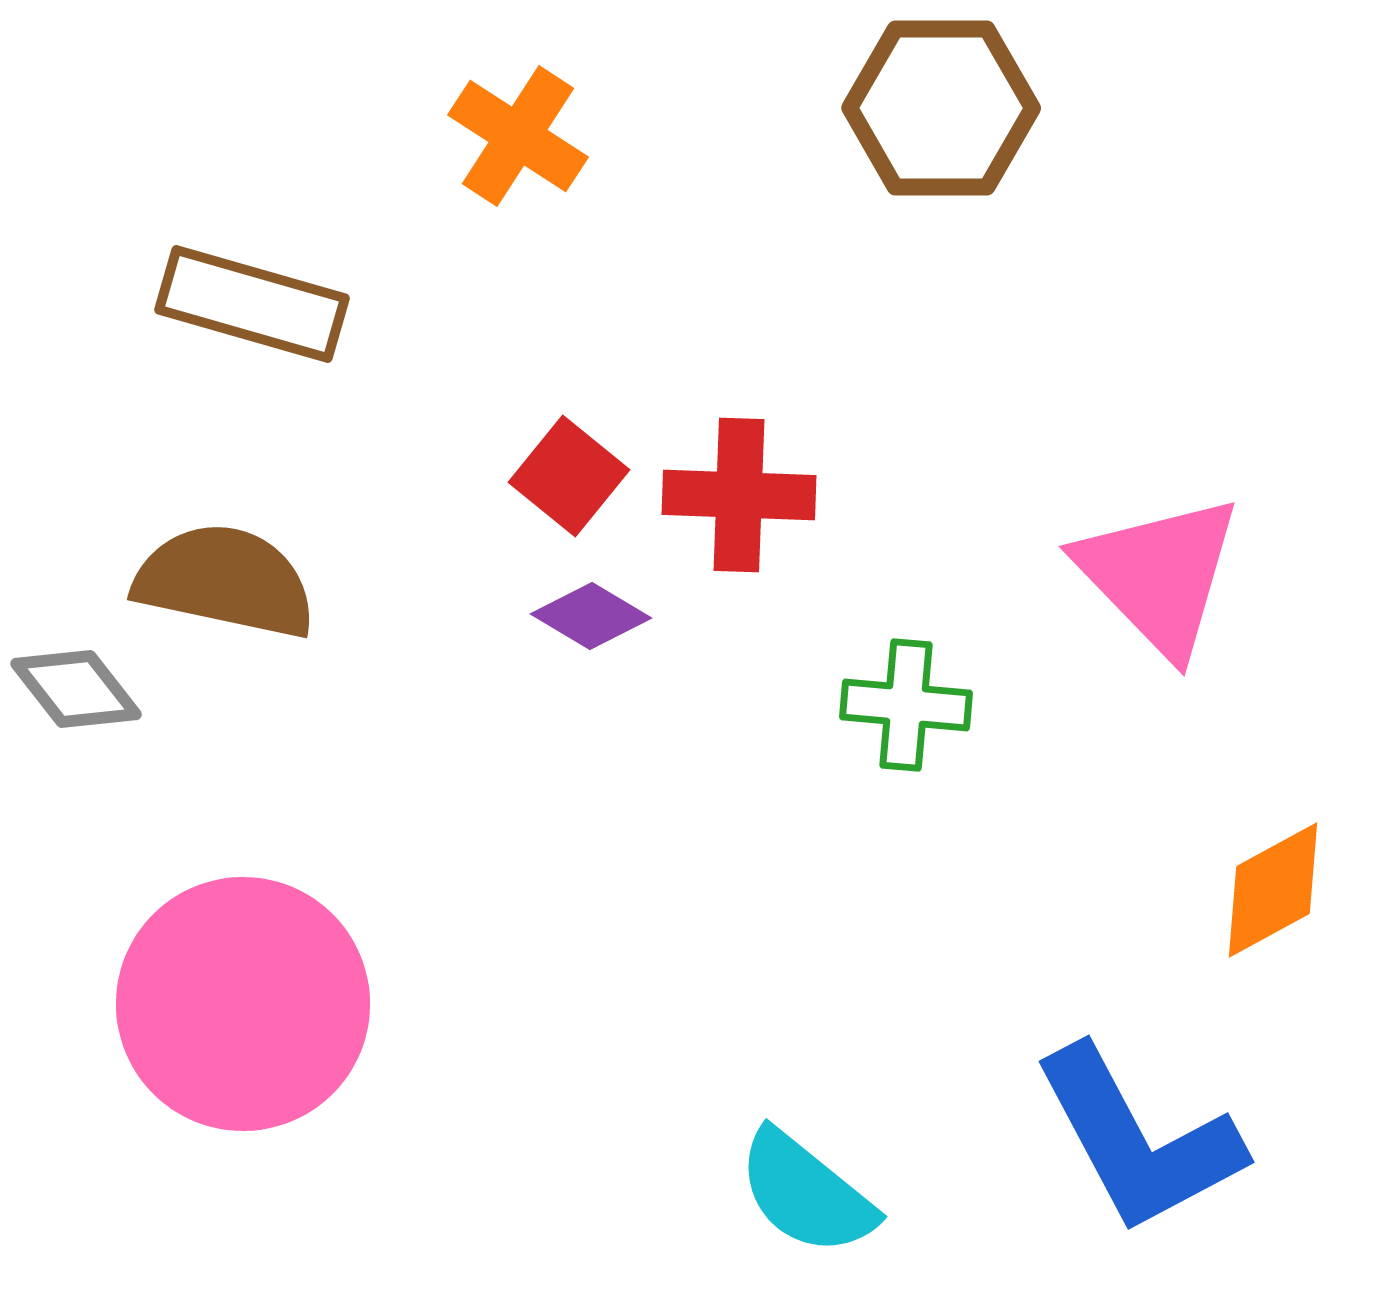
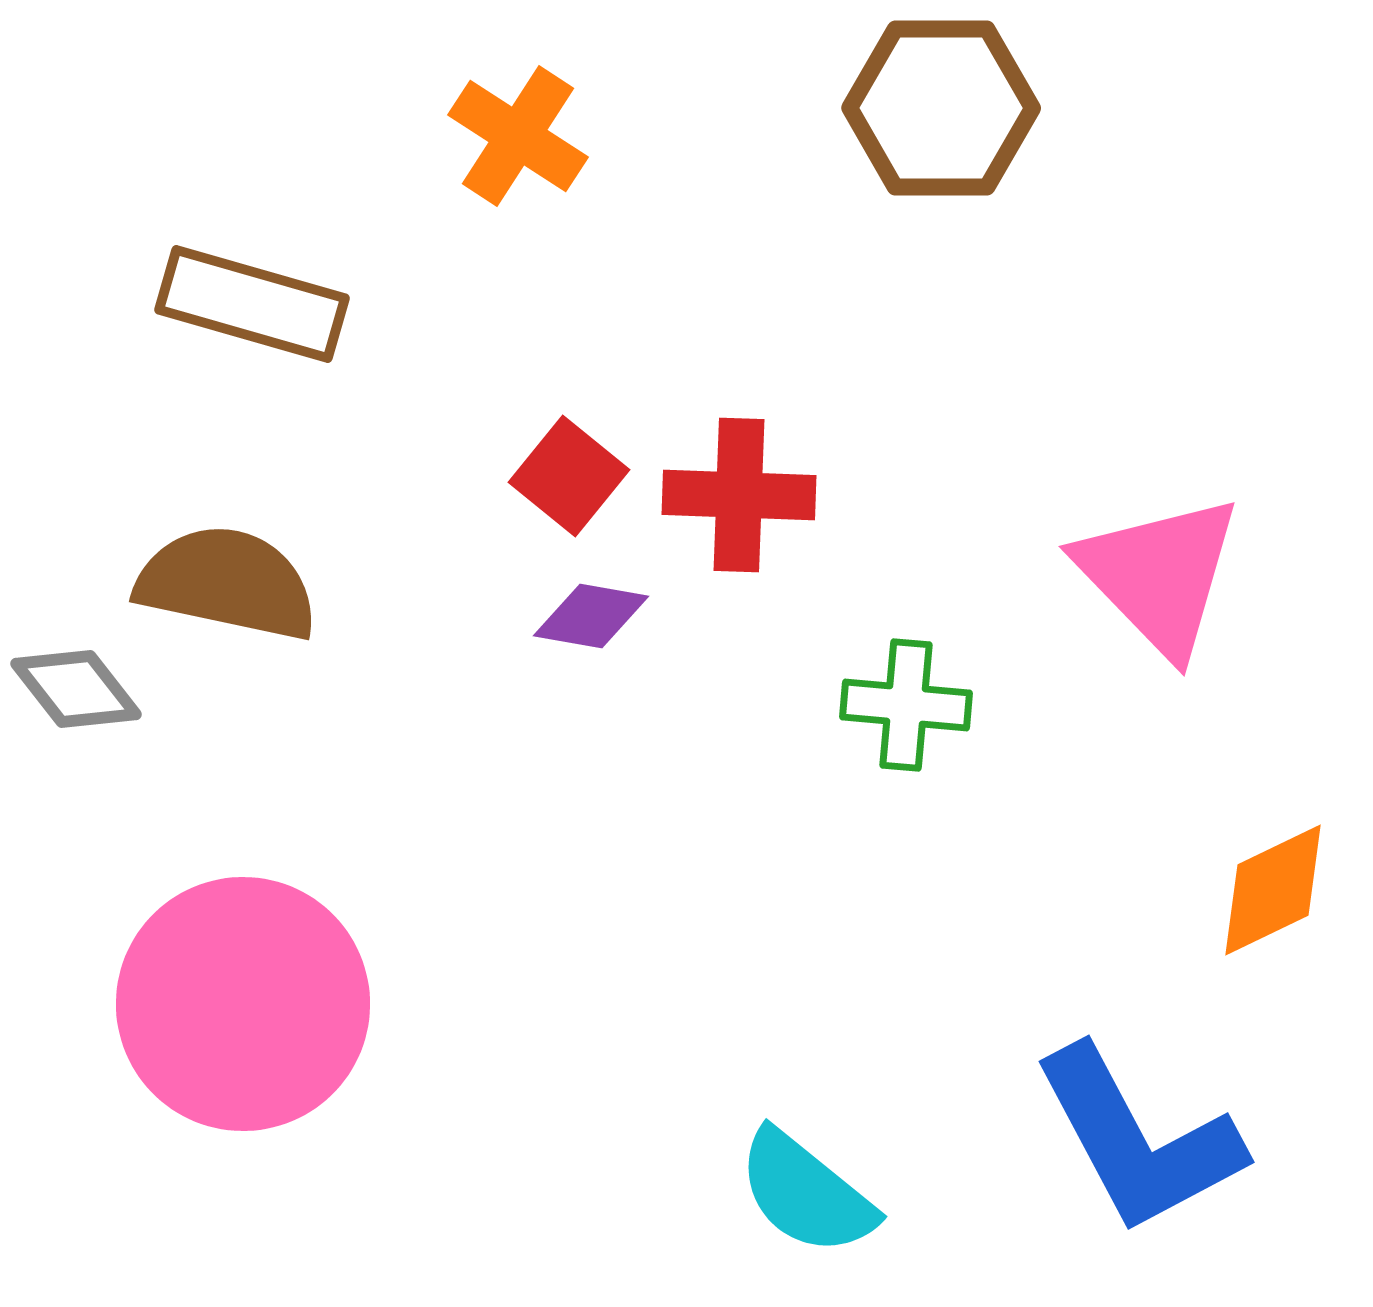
brown semicircle: moved 2 px right, 2 px down
purple diamond: rotated 21 degrees counterclockwise
orange diamond: rotated 3 degrees clockwise
